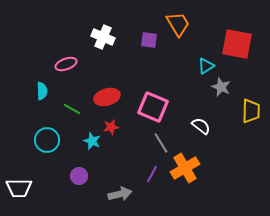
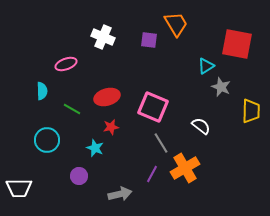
orange trapezoid: moved 2 px left
cyan star: moved 3 px right, 7 px down
